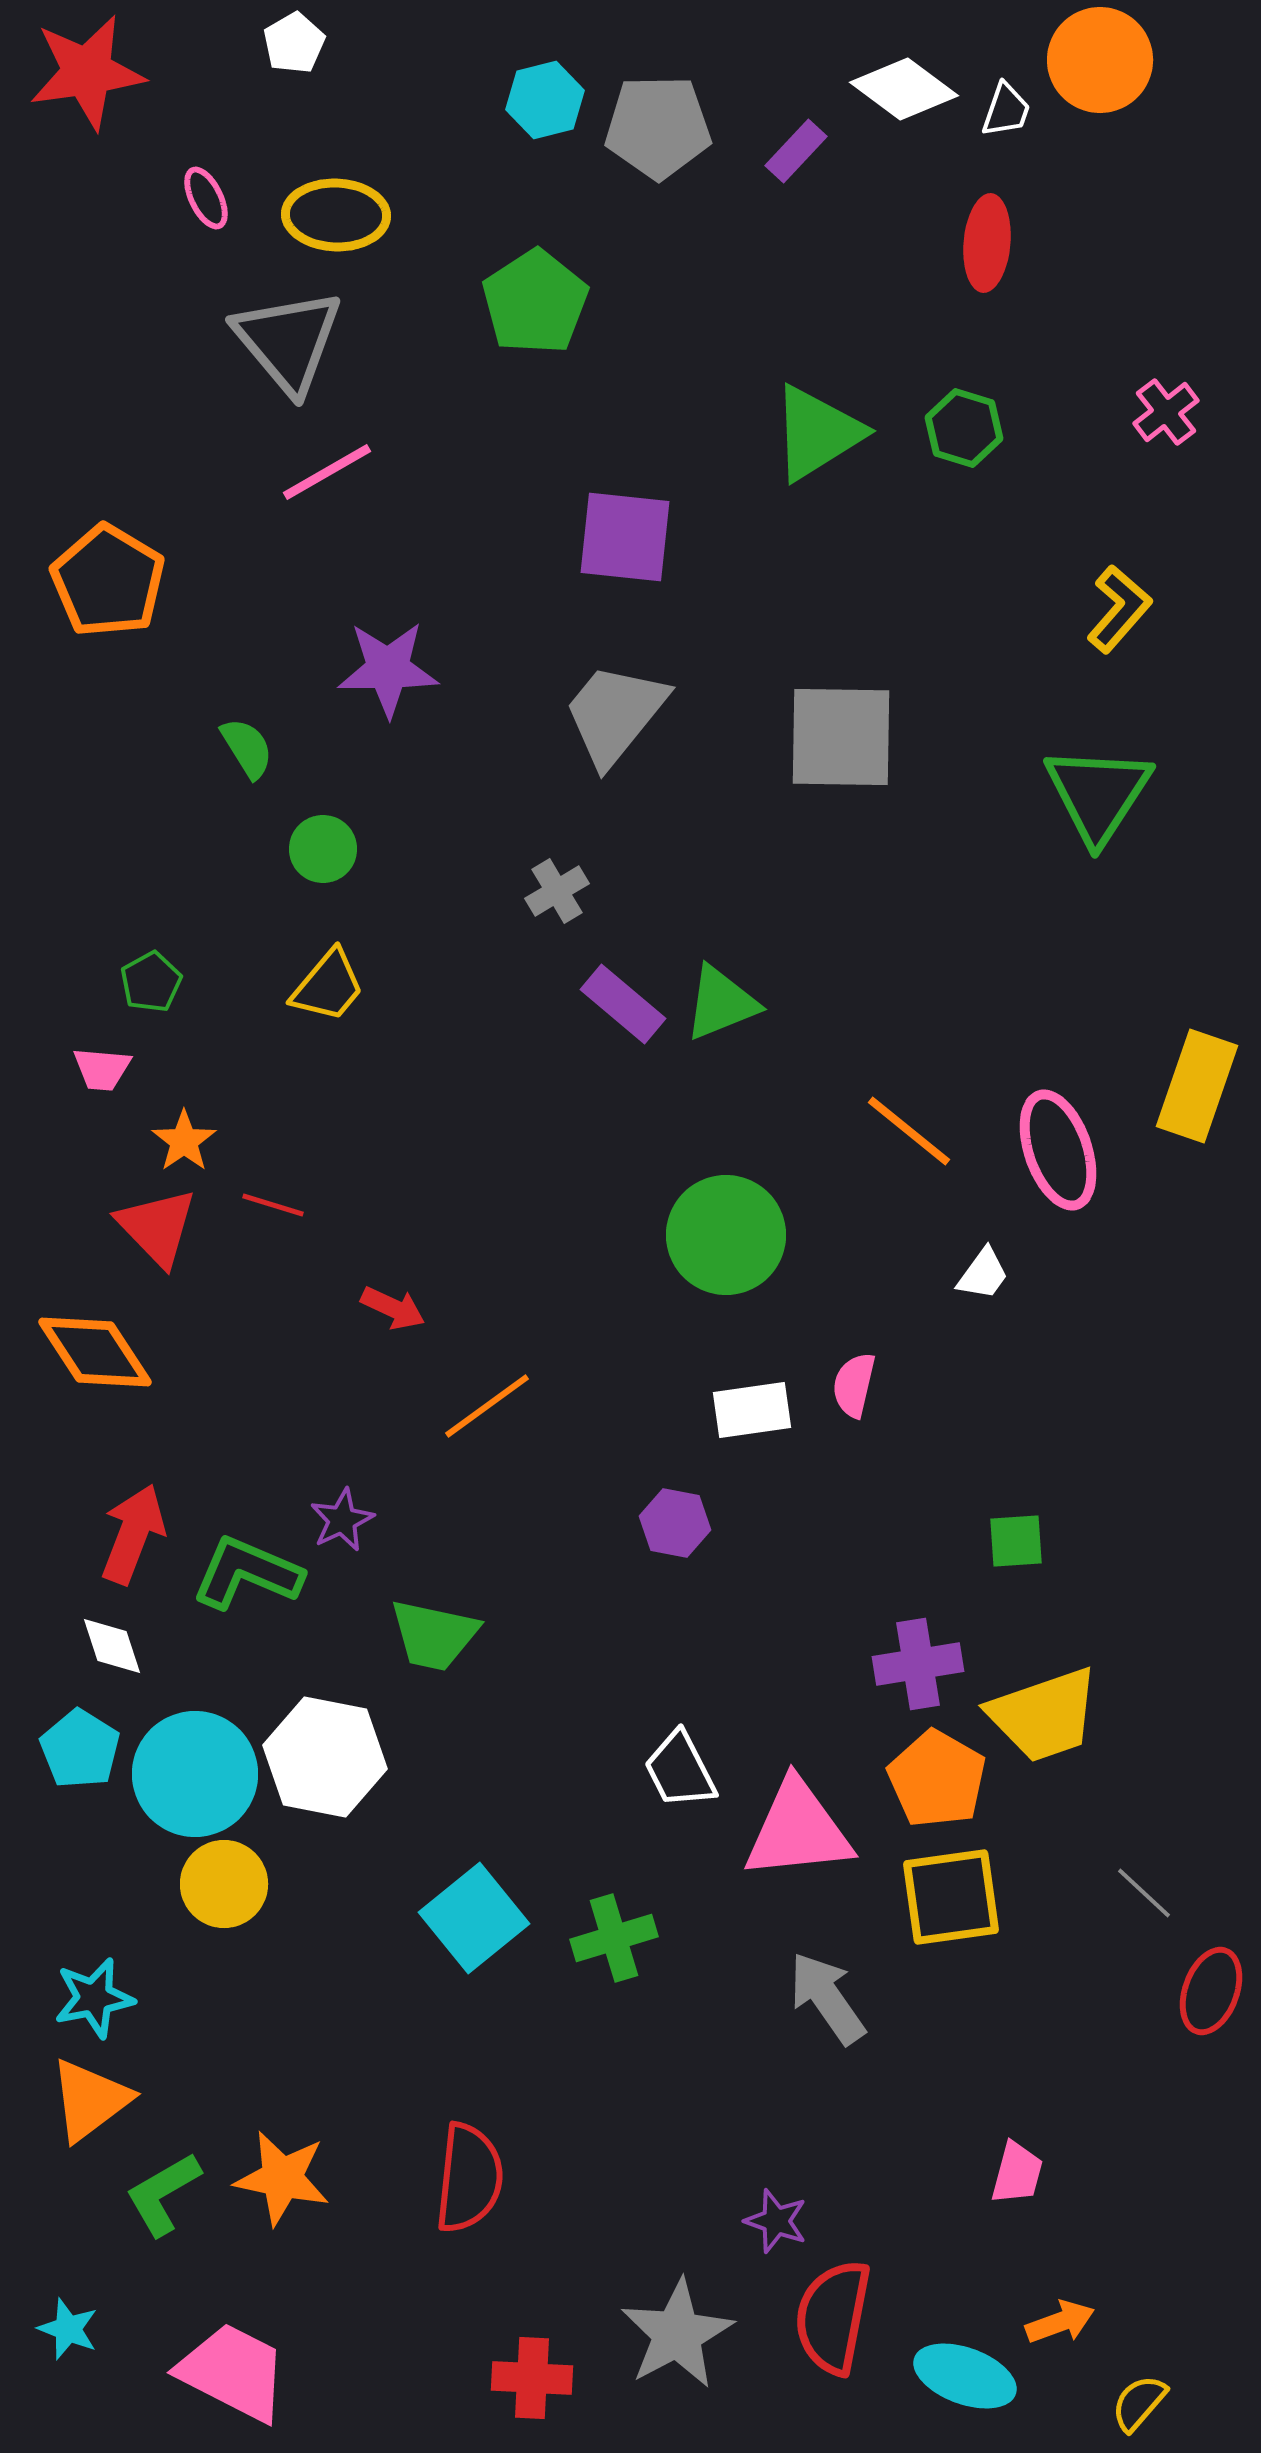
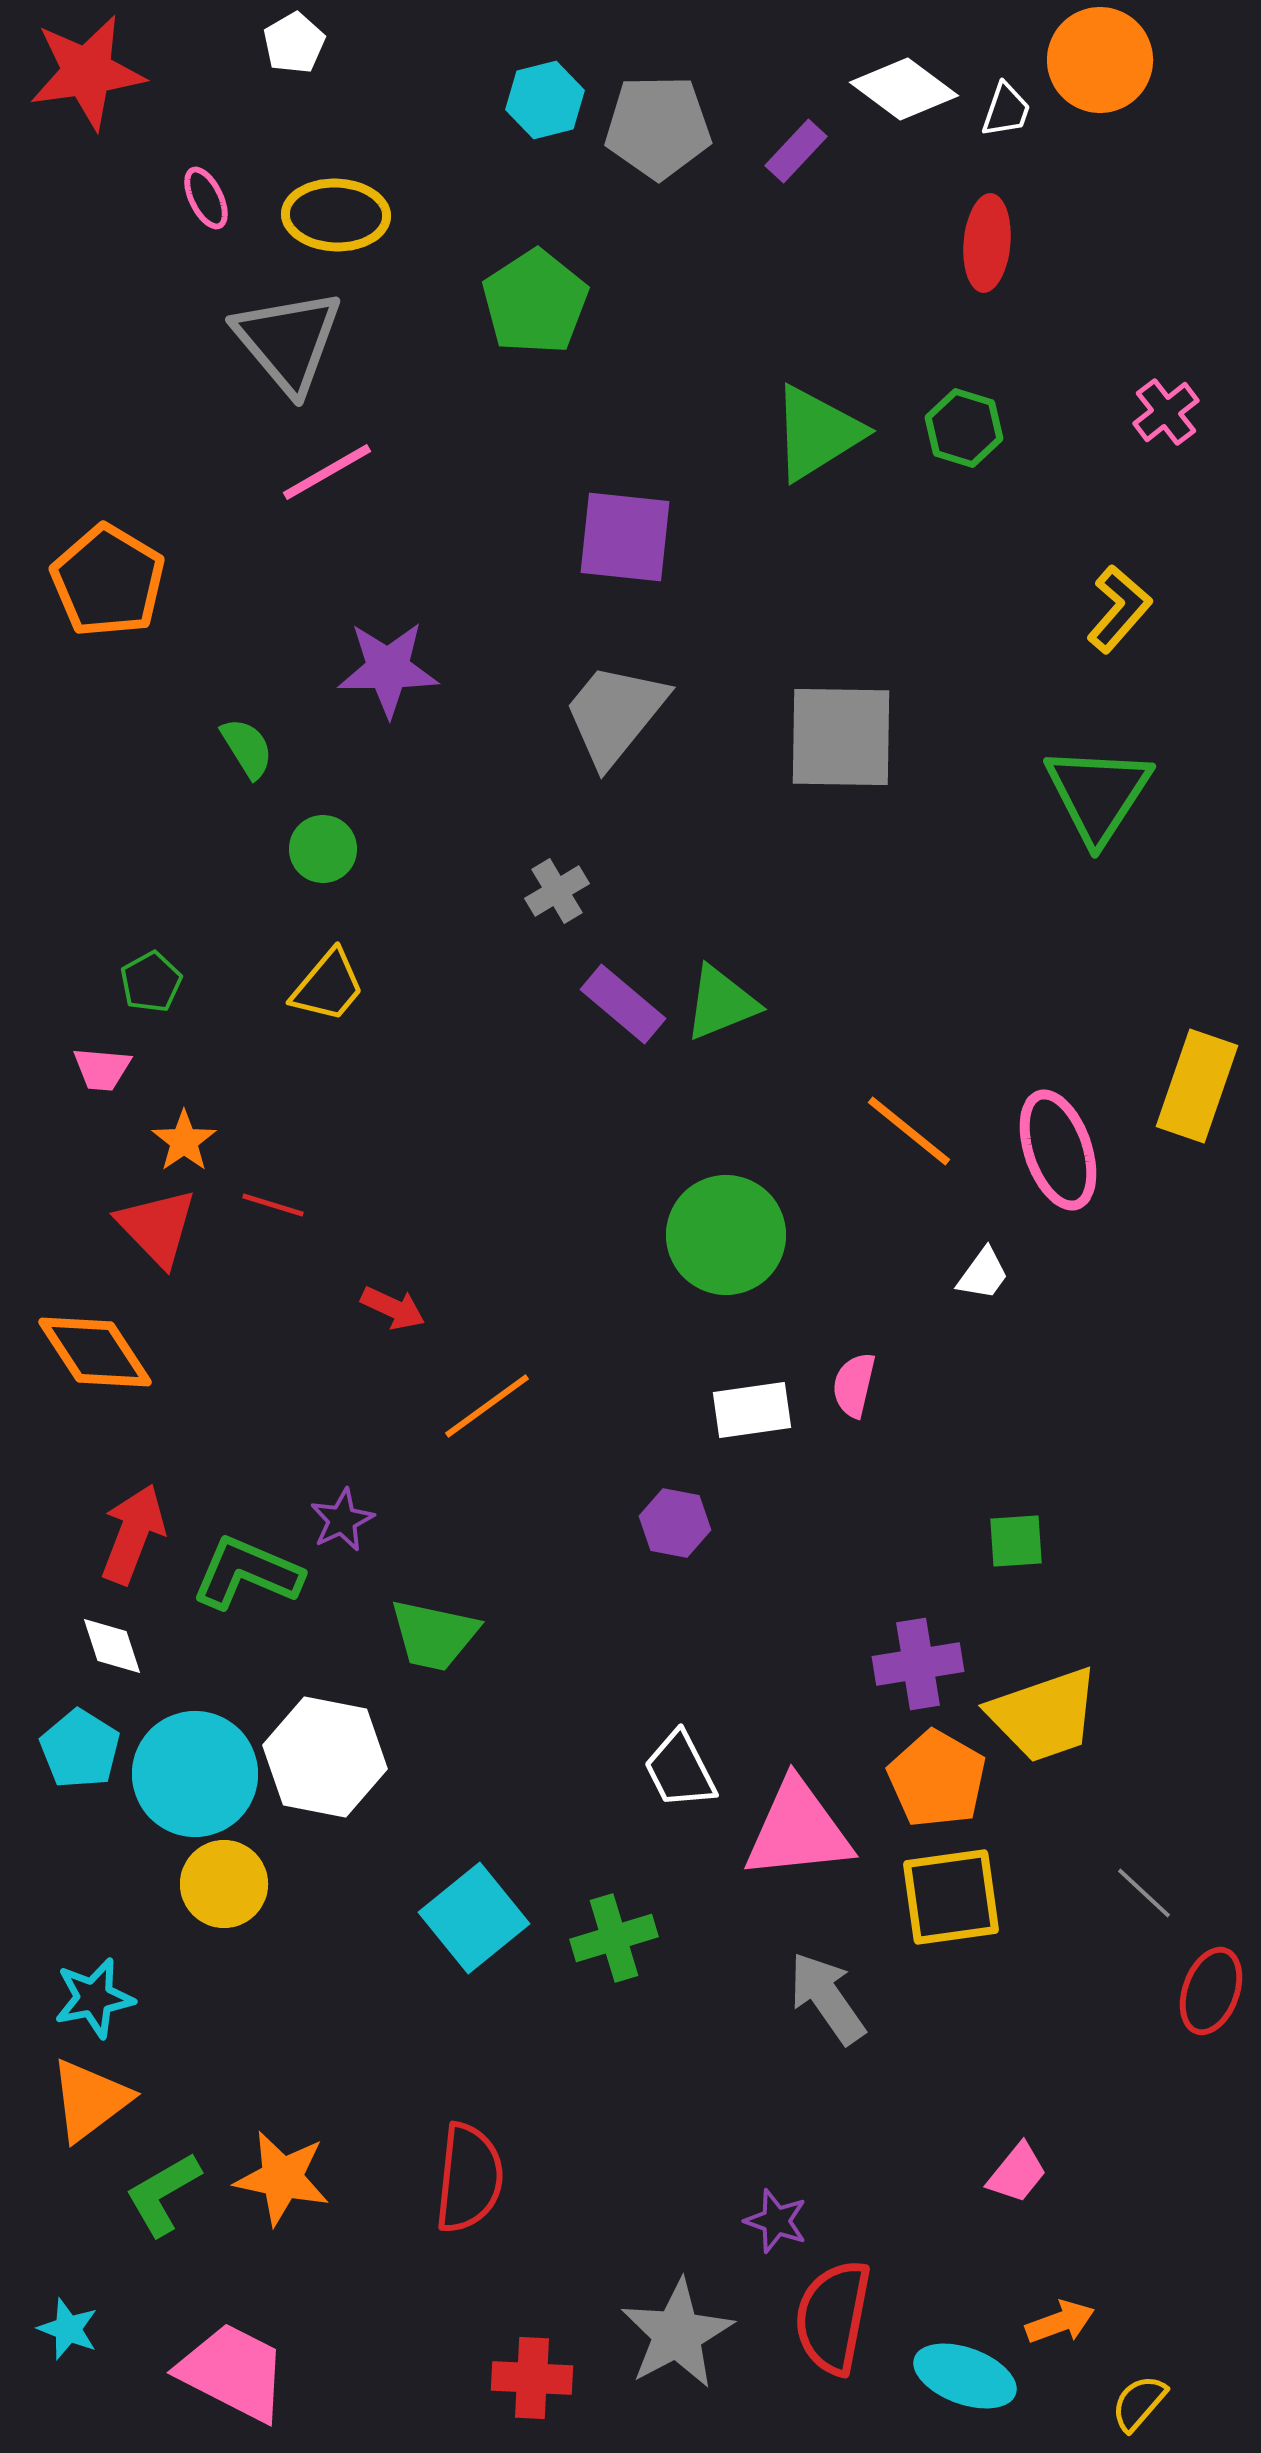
pink trapezoid at (1017, 2173): rotated 24 degrees clockwise
